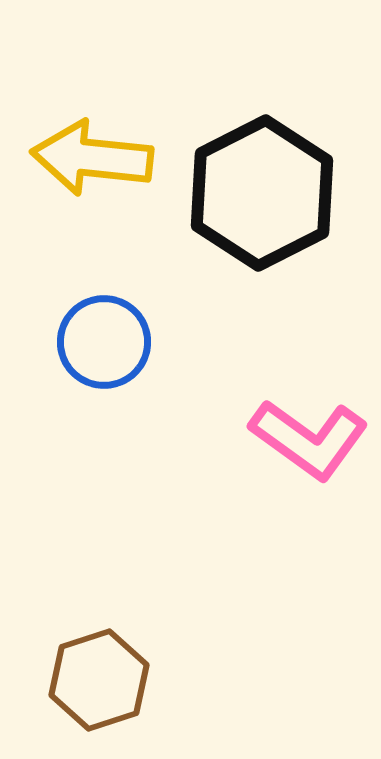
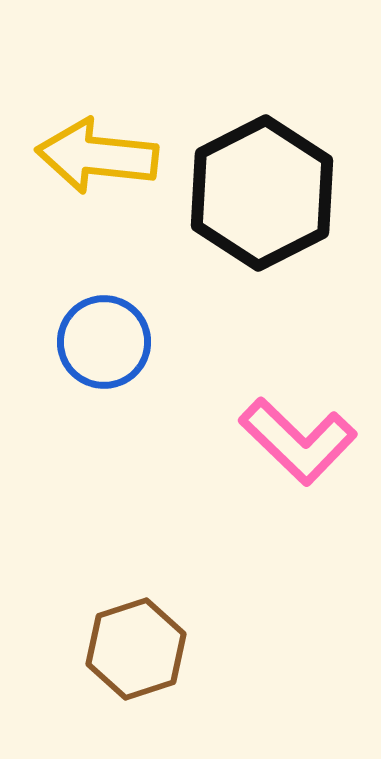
yellow arrow: moved 5 px right, 2 px up
pink L-shape: moved 11 px left, 2 px down; rotated 8 degrees clockwise
brown hexagon: moved 37 px right, 31 px up
